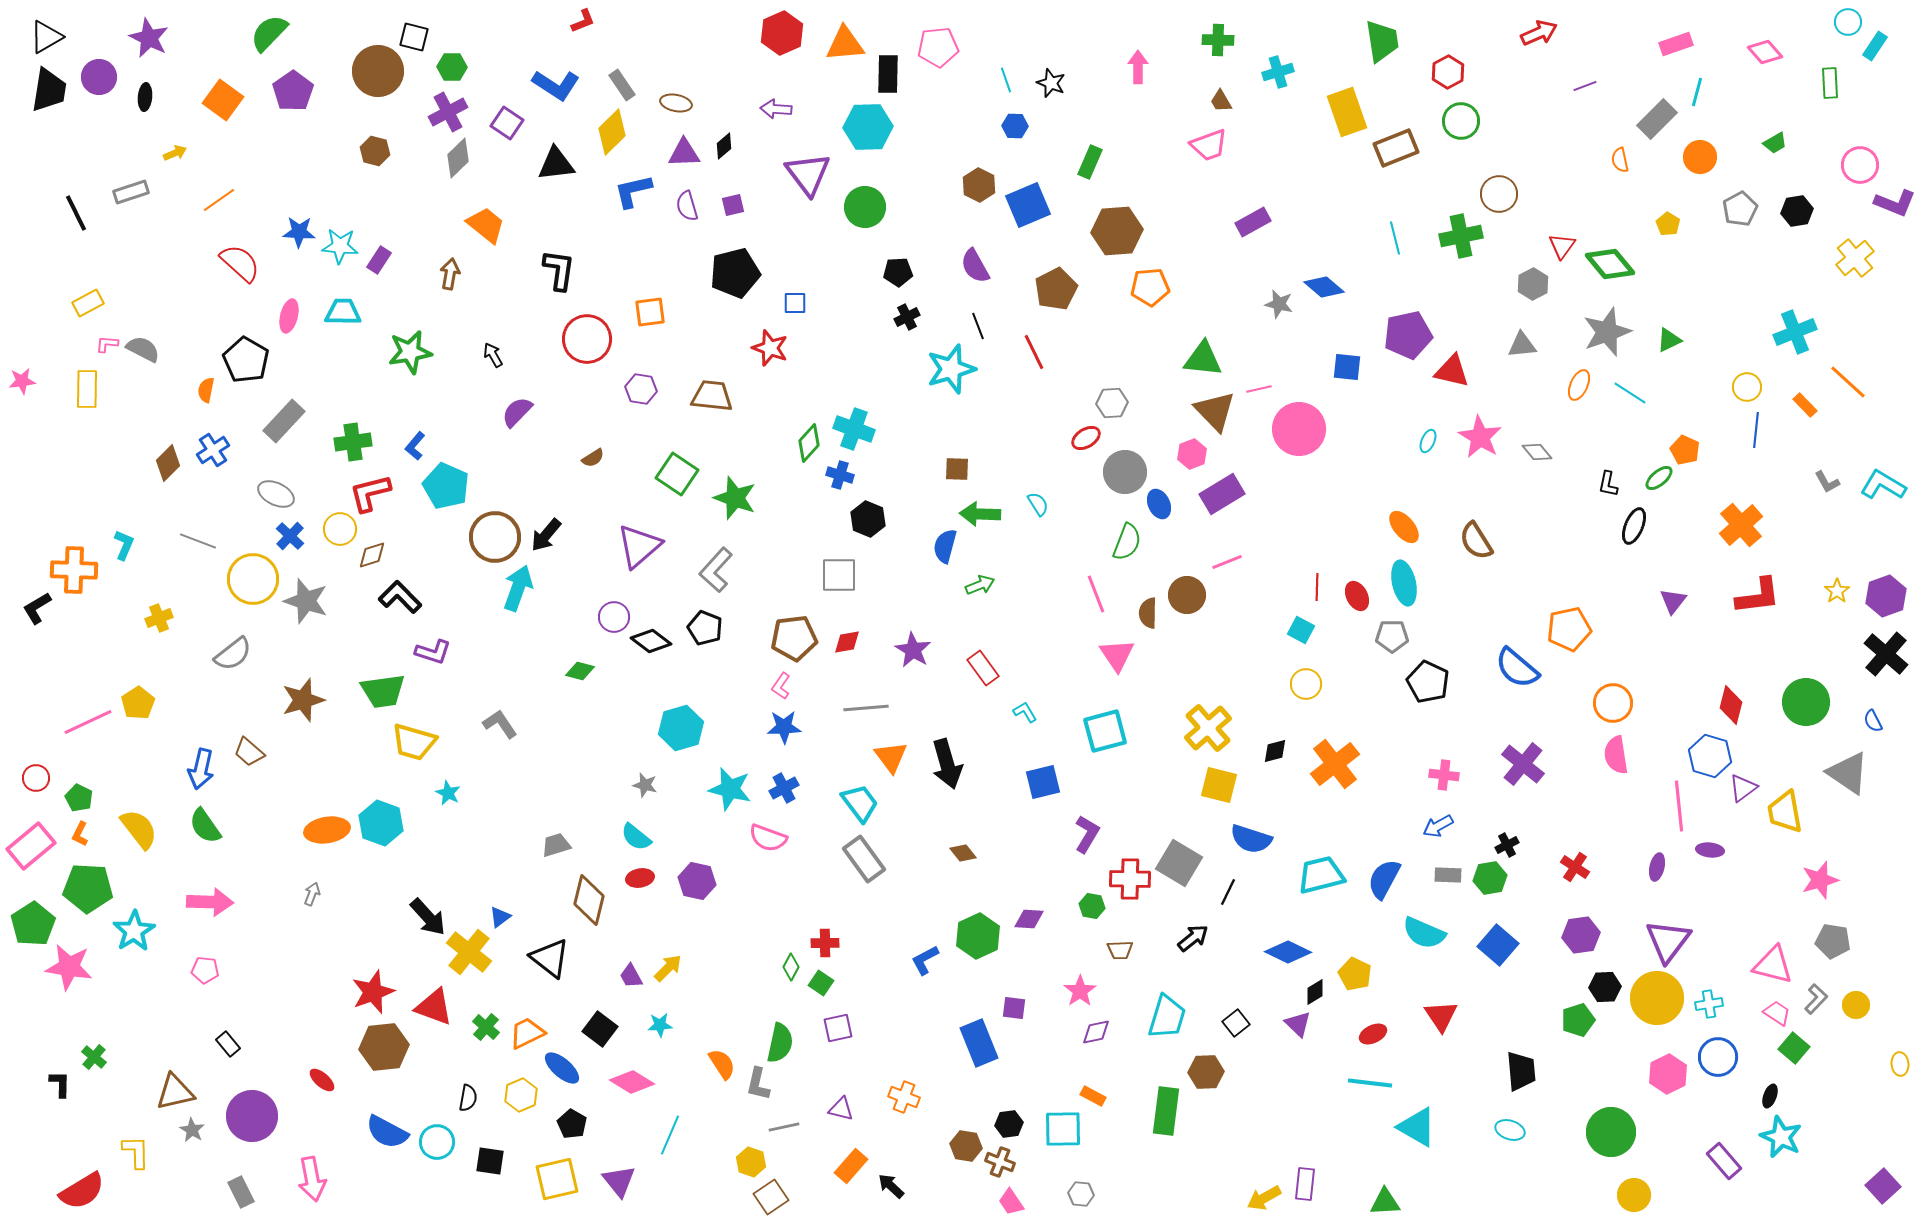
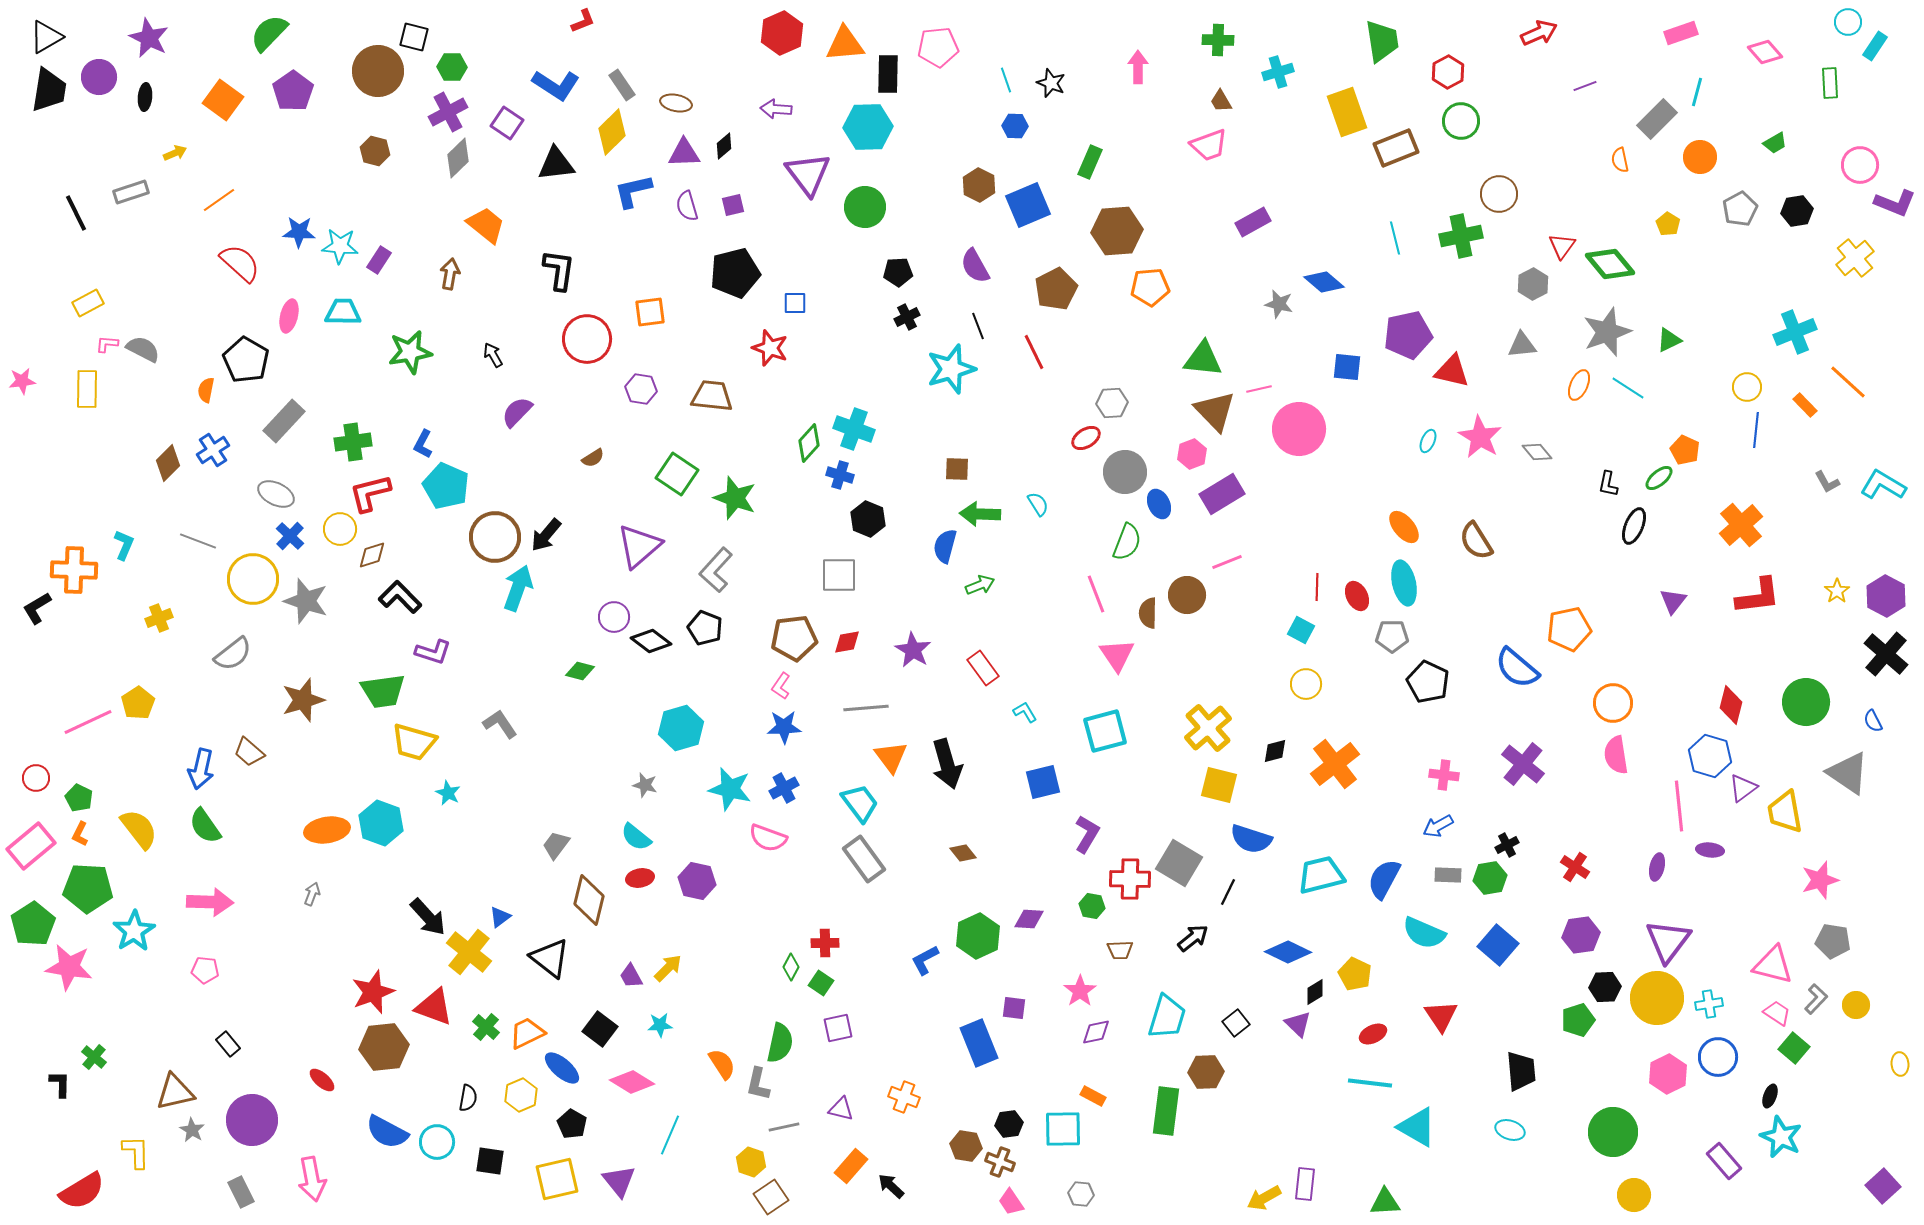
pink rectangle at (1676, 44): moved 5 px right, 11 px up
blue diamond at (1324, 287): moved 5 px up
cyan line at (1630, 393): moved 2 px left, 5 px up
blue L-shape at (415, 446): moved 8 px right, 2 px up; rotated 12 degrees counterclockwise
purple hexagon at (1886, 596): rotated 12 degrees counterclockwise
gray trapezoid at (556, 845): rotated 36 degrees counterclockwise
purple circle at (252, 1116): moved 4 px down
green circle at (1611, 1132): moved 2 px right
